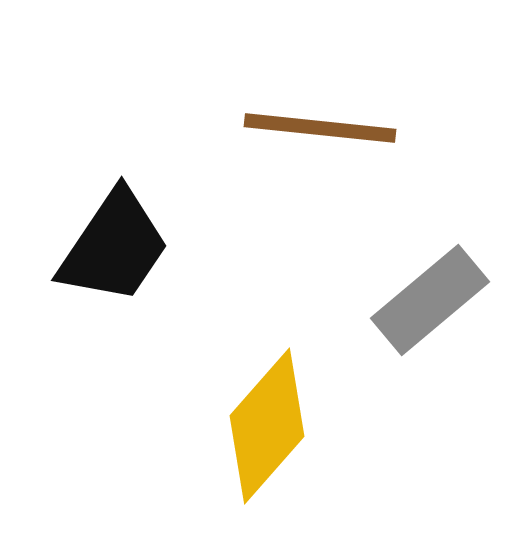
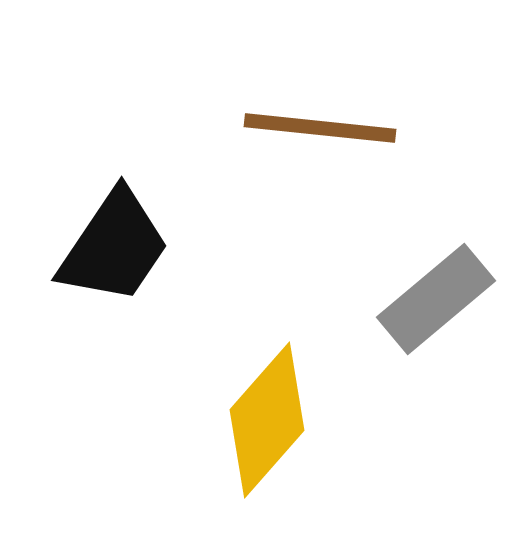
gray rectangle: moved 6 px right, 1 px up
yellow diamond: moved 6 px up
